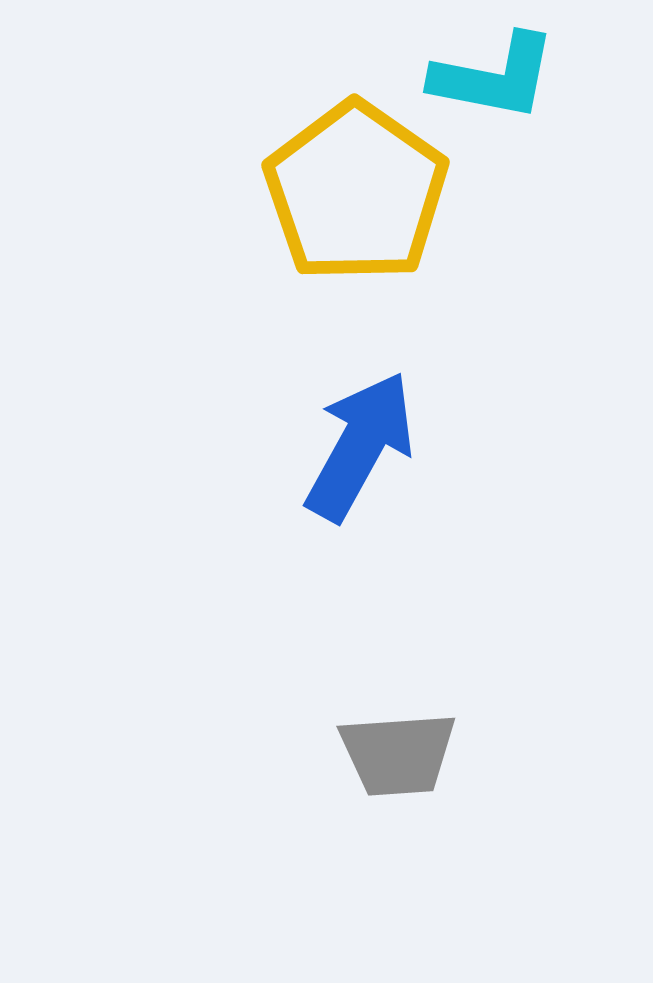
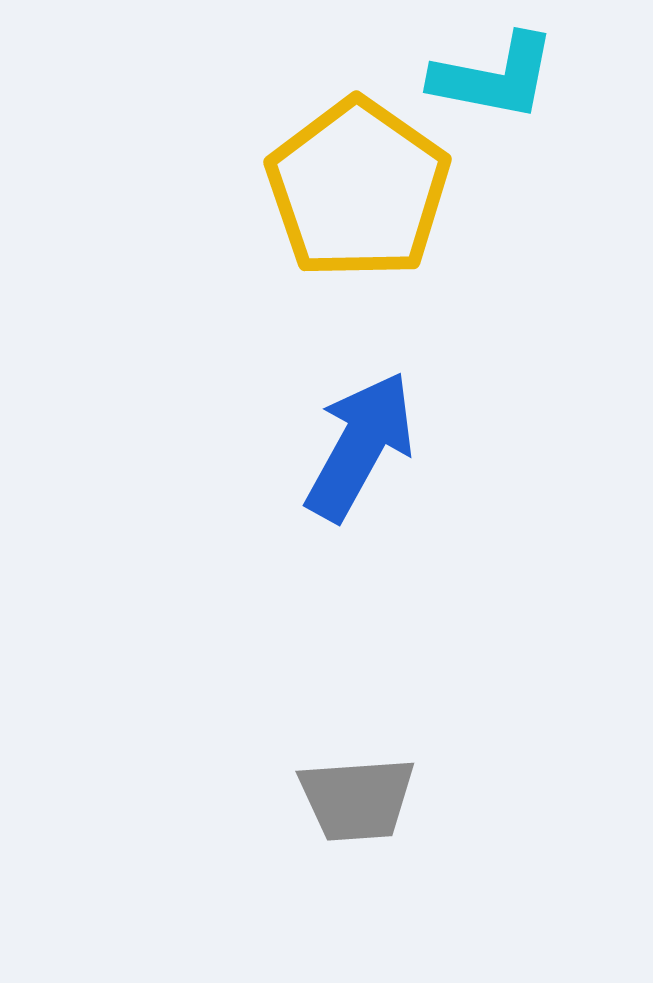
yellow pentagon: moved 2 px right, 3 px up
gray trapezoid: moved 41 px left, 45 px down
